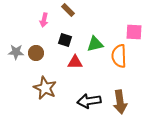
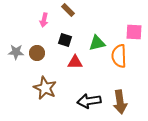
green triangle: moved 2 px right, 1 px up
brown circle: moved 1 px right
